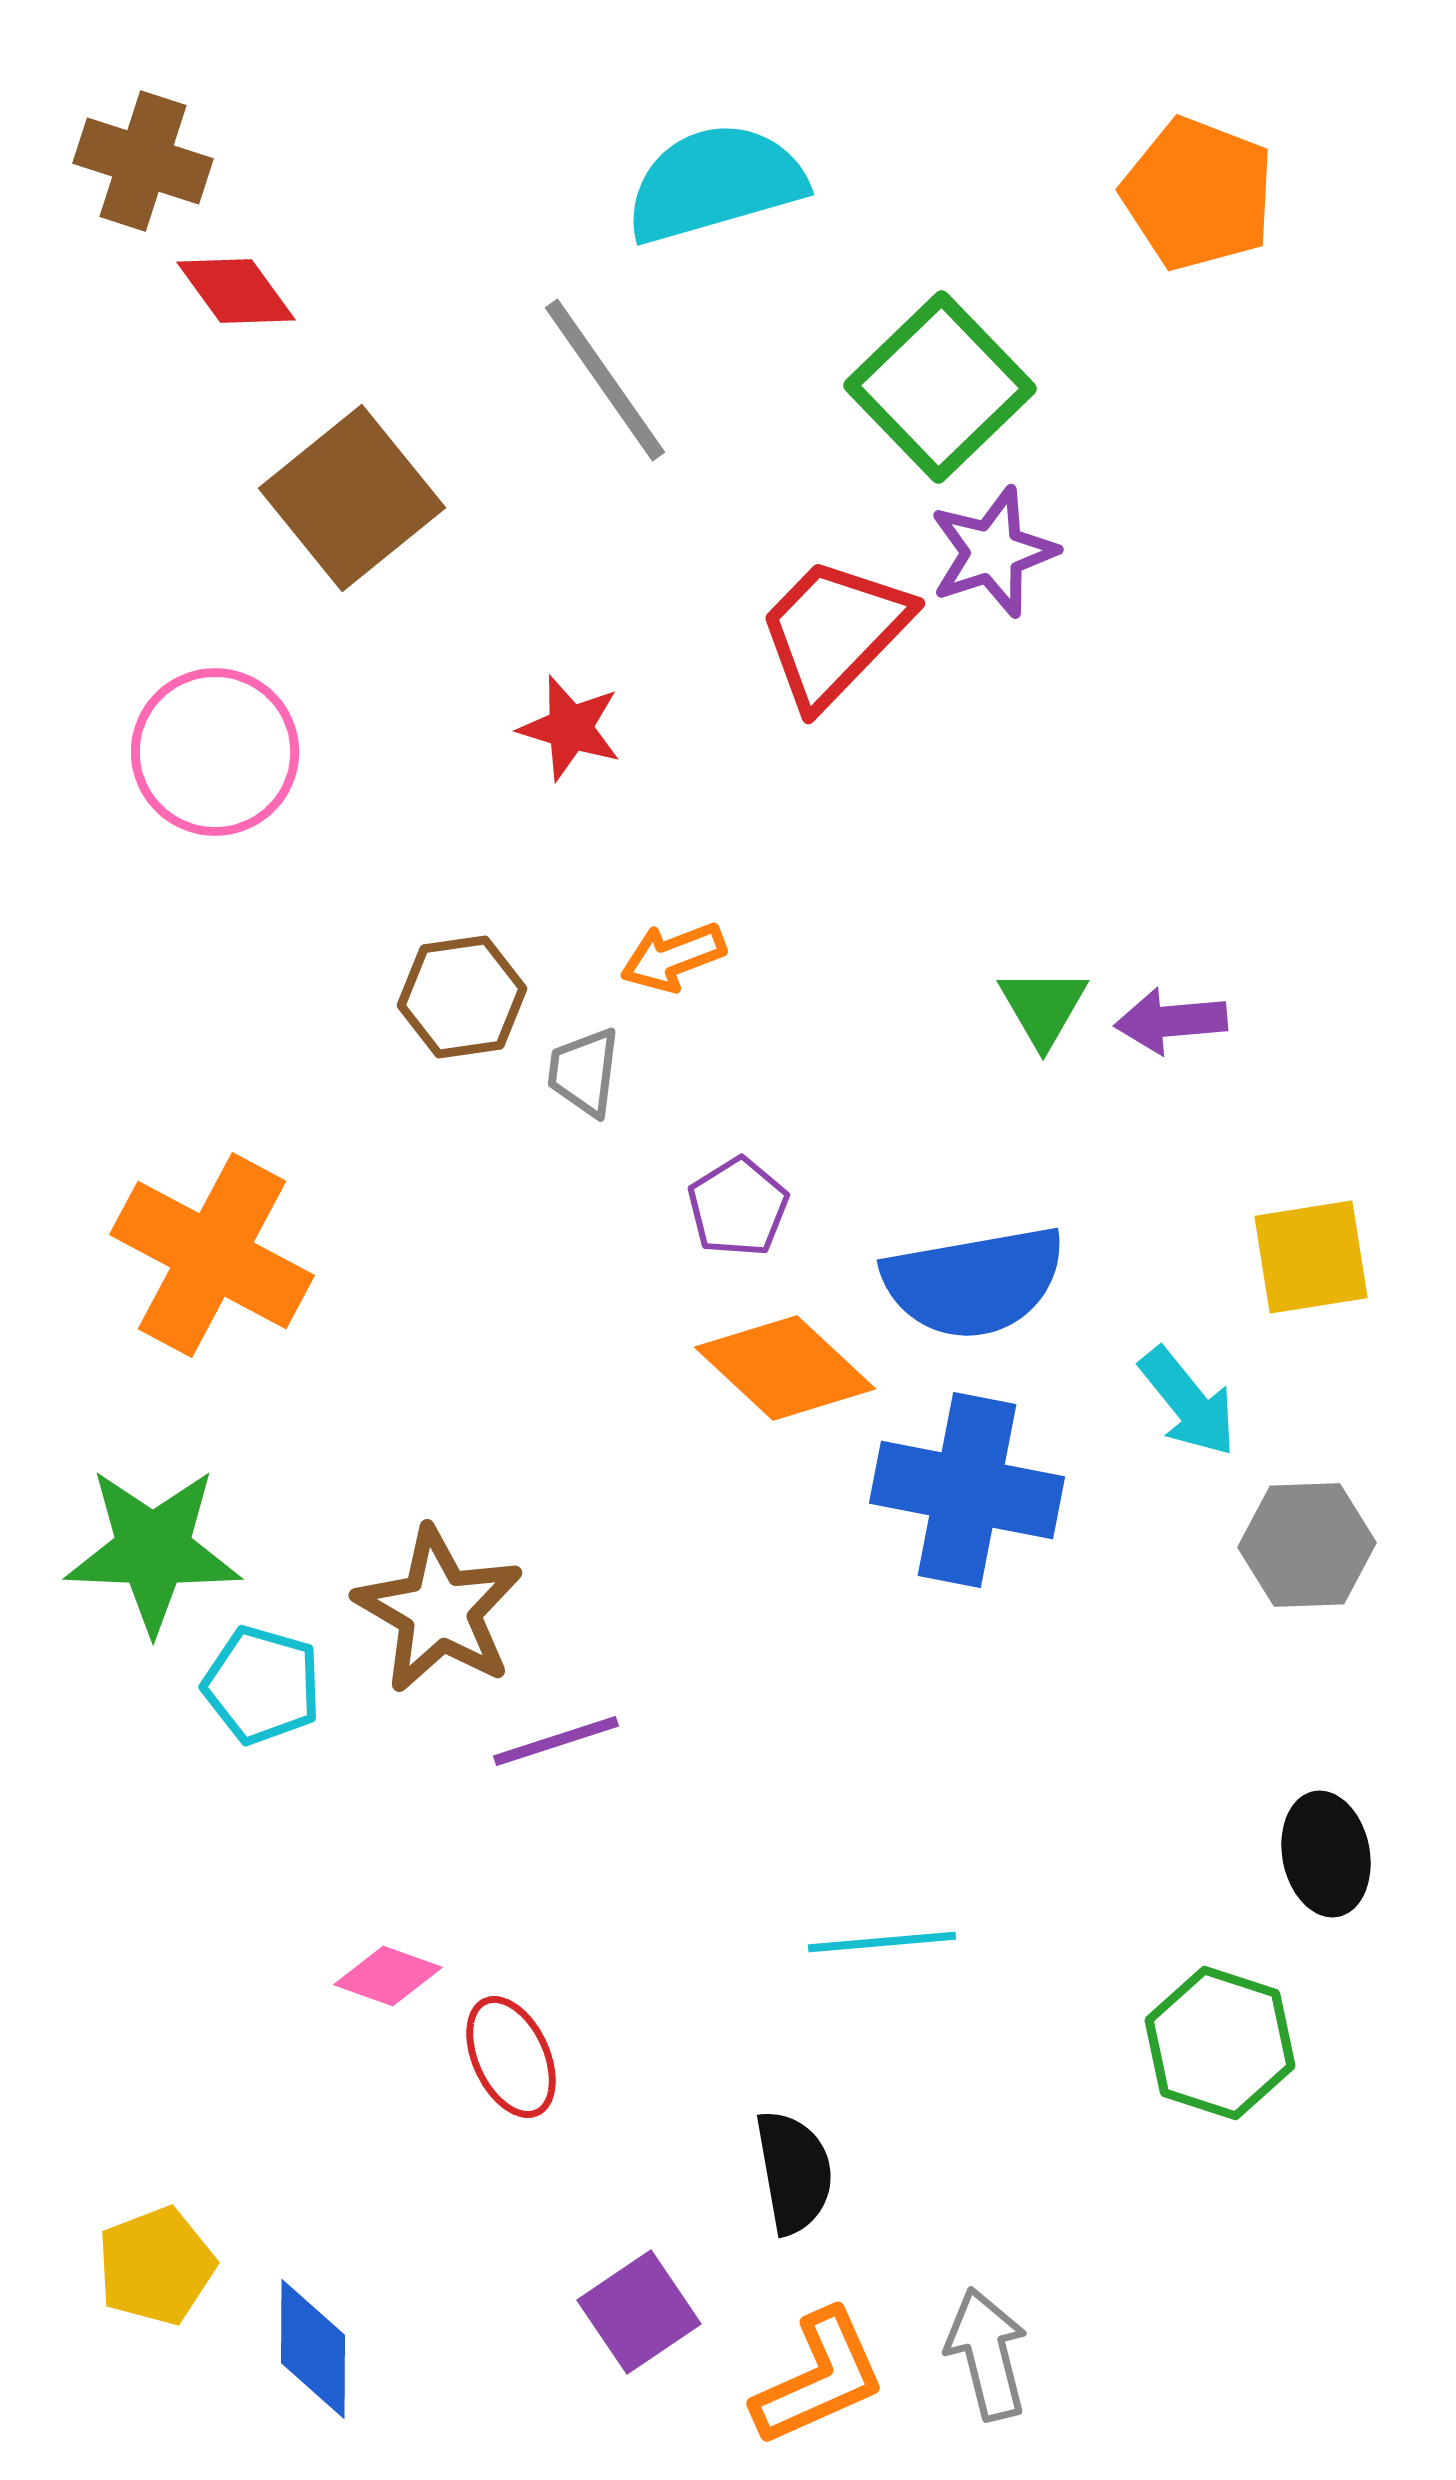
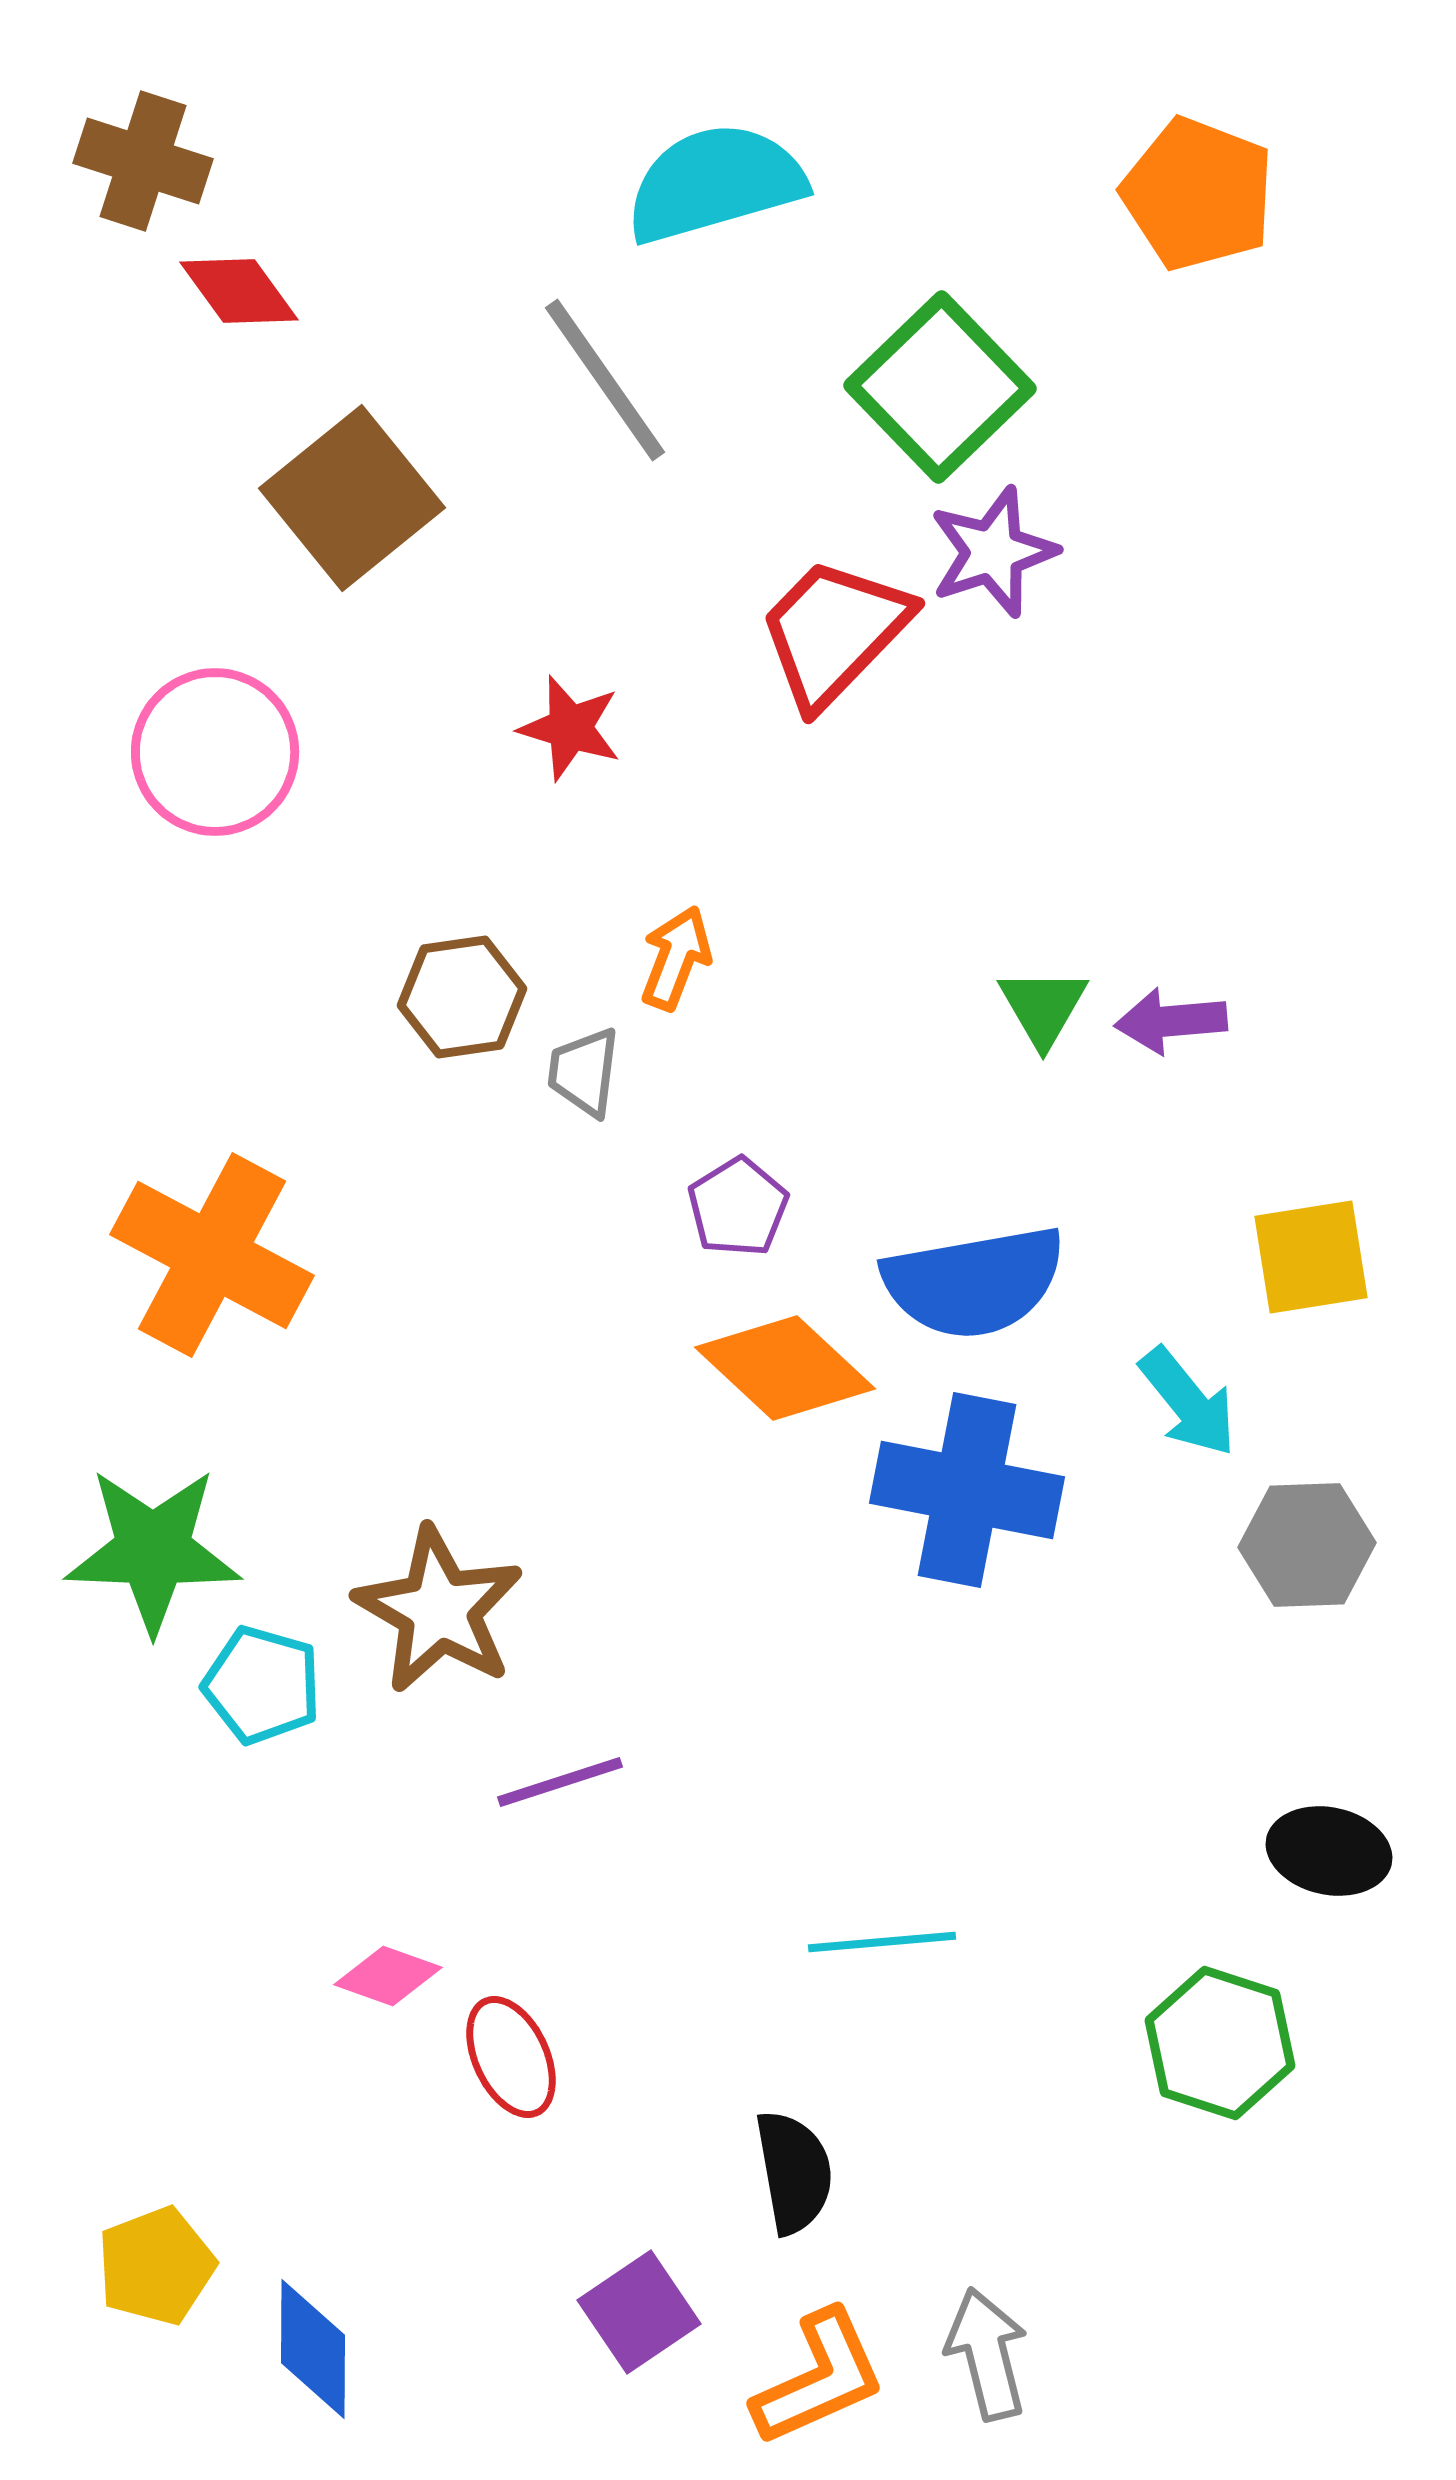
red diamond: moved 3 px right
orange arrow: moved 3 px right, 1 px down; rotated 132 degrees clockwise
purple line: moved 4 px right, 41 px down
black ellipse: moved 3 px right, 3 px up; rotated 67 degrees counterclockwise
